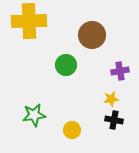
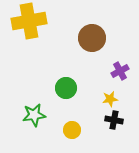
yellow cross: rotated 8 degrees counterclockwise
brown circle: moved 3 px down
green circle: moved 23 px down
purple cross: rotated 18 degrees counterclockwise
yellow star: moved 1 px left
